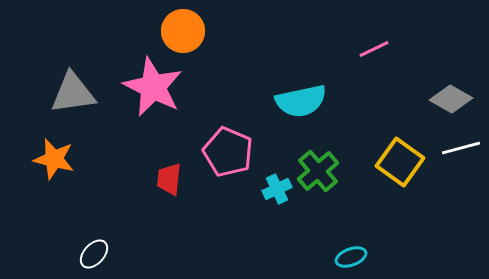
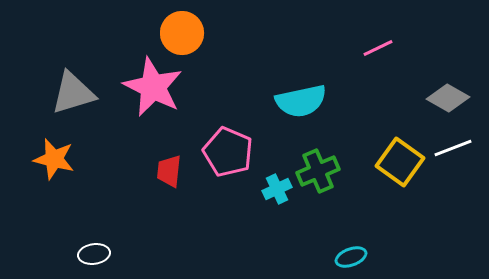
orange circle: moved 1 px left, 2 px down
pink line: moved 4 px right, 1 px up
gray triangle: rotated 9 degrees counterclockwise
gray diamond: moved 3 px left, 1 px up
white line: moved 8 px left; rotated 6 degrees counterclockwise
green cross: rotated 18 degrees clockwise
red trapezoid: moved 8 px up
white ellipse: rotated 40 degrees clockwise
